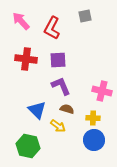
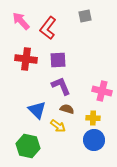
red L-shape: moved 4 px left; rotated 10 degrees clockwise
